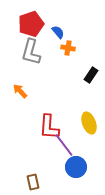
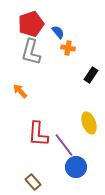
red L-shape: moved 11 px left, 7 px down
brown rectangle: rotated 28 degrees counterclockwise
